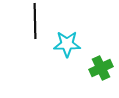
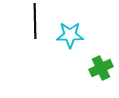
cyan star: moved 3 px right, 9 px up
